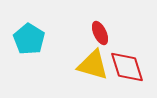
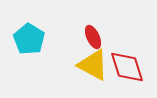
red ellipse: moved 7 px left, 4 px down
yellow triangle: rotated 12 degrees clockwise
